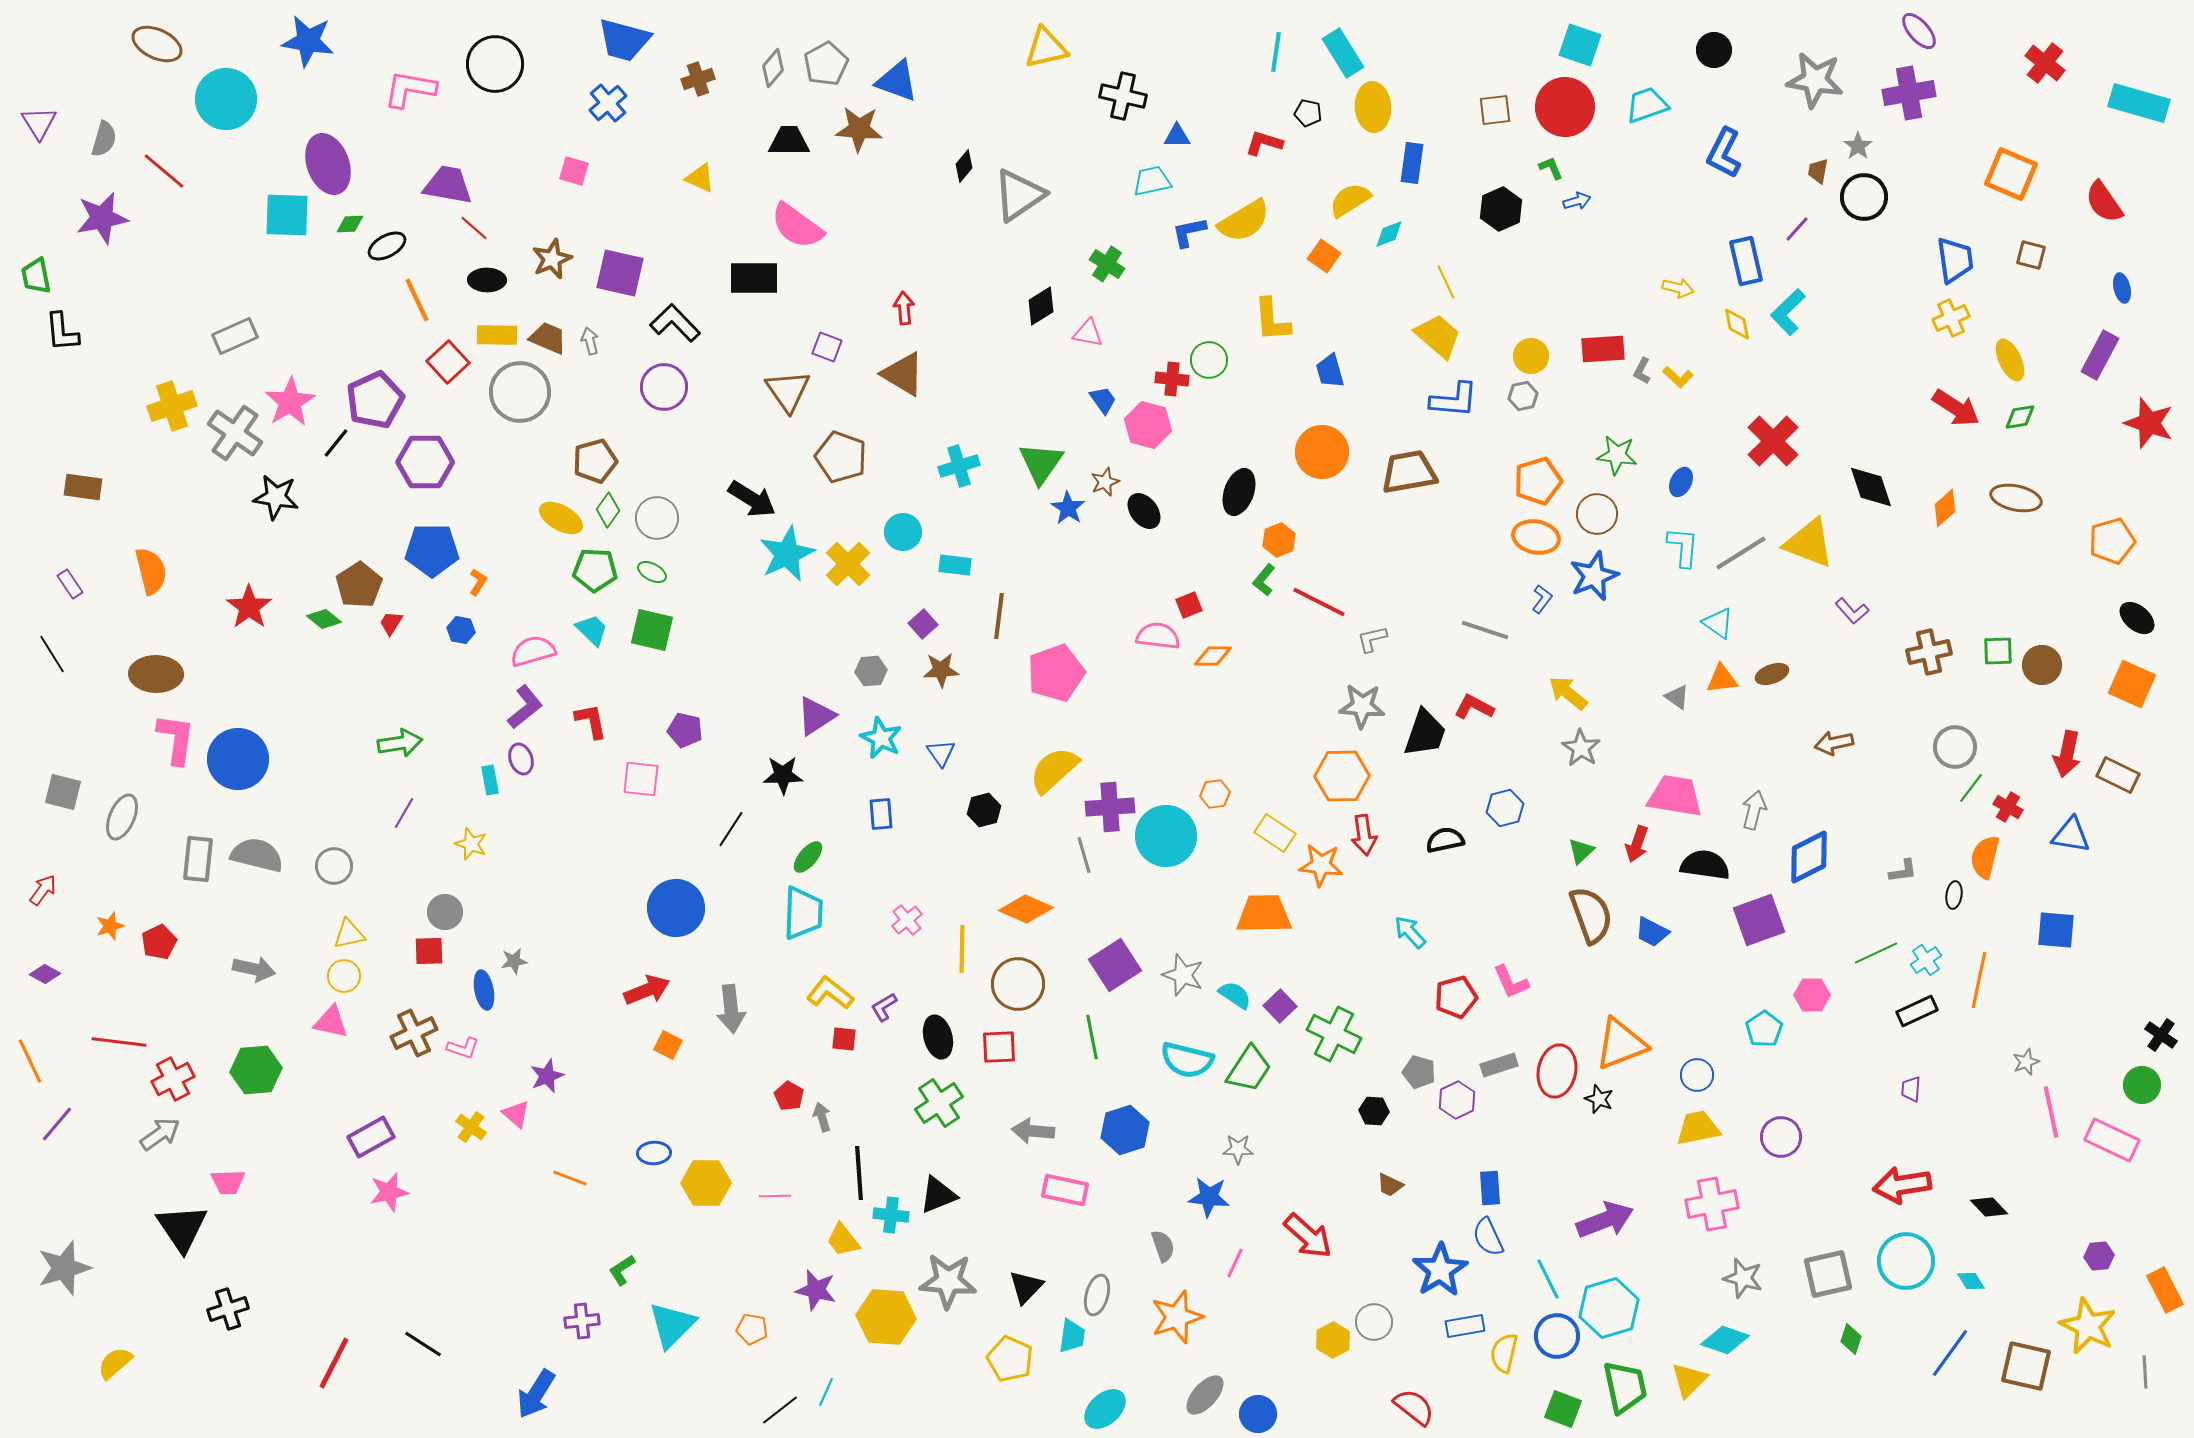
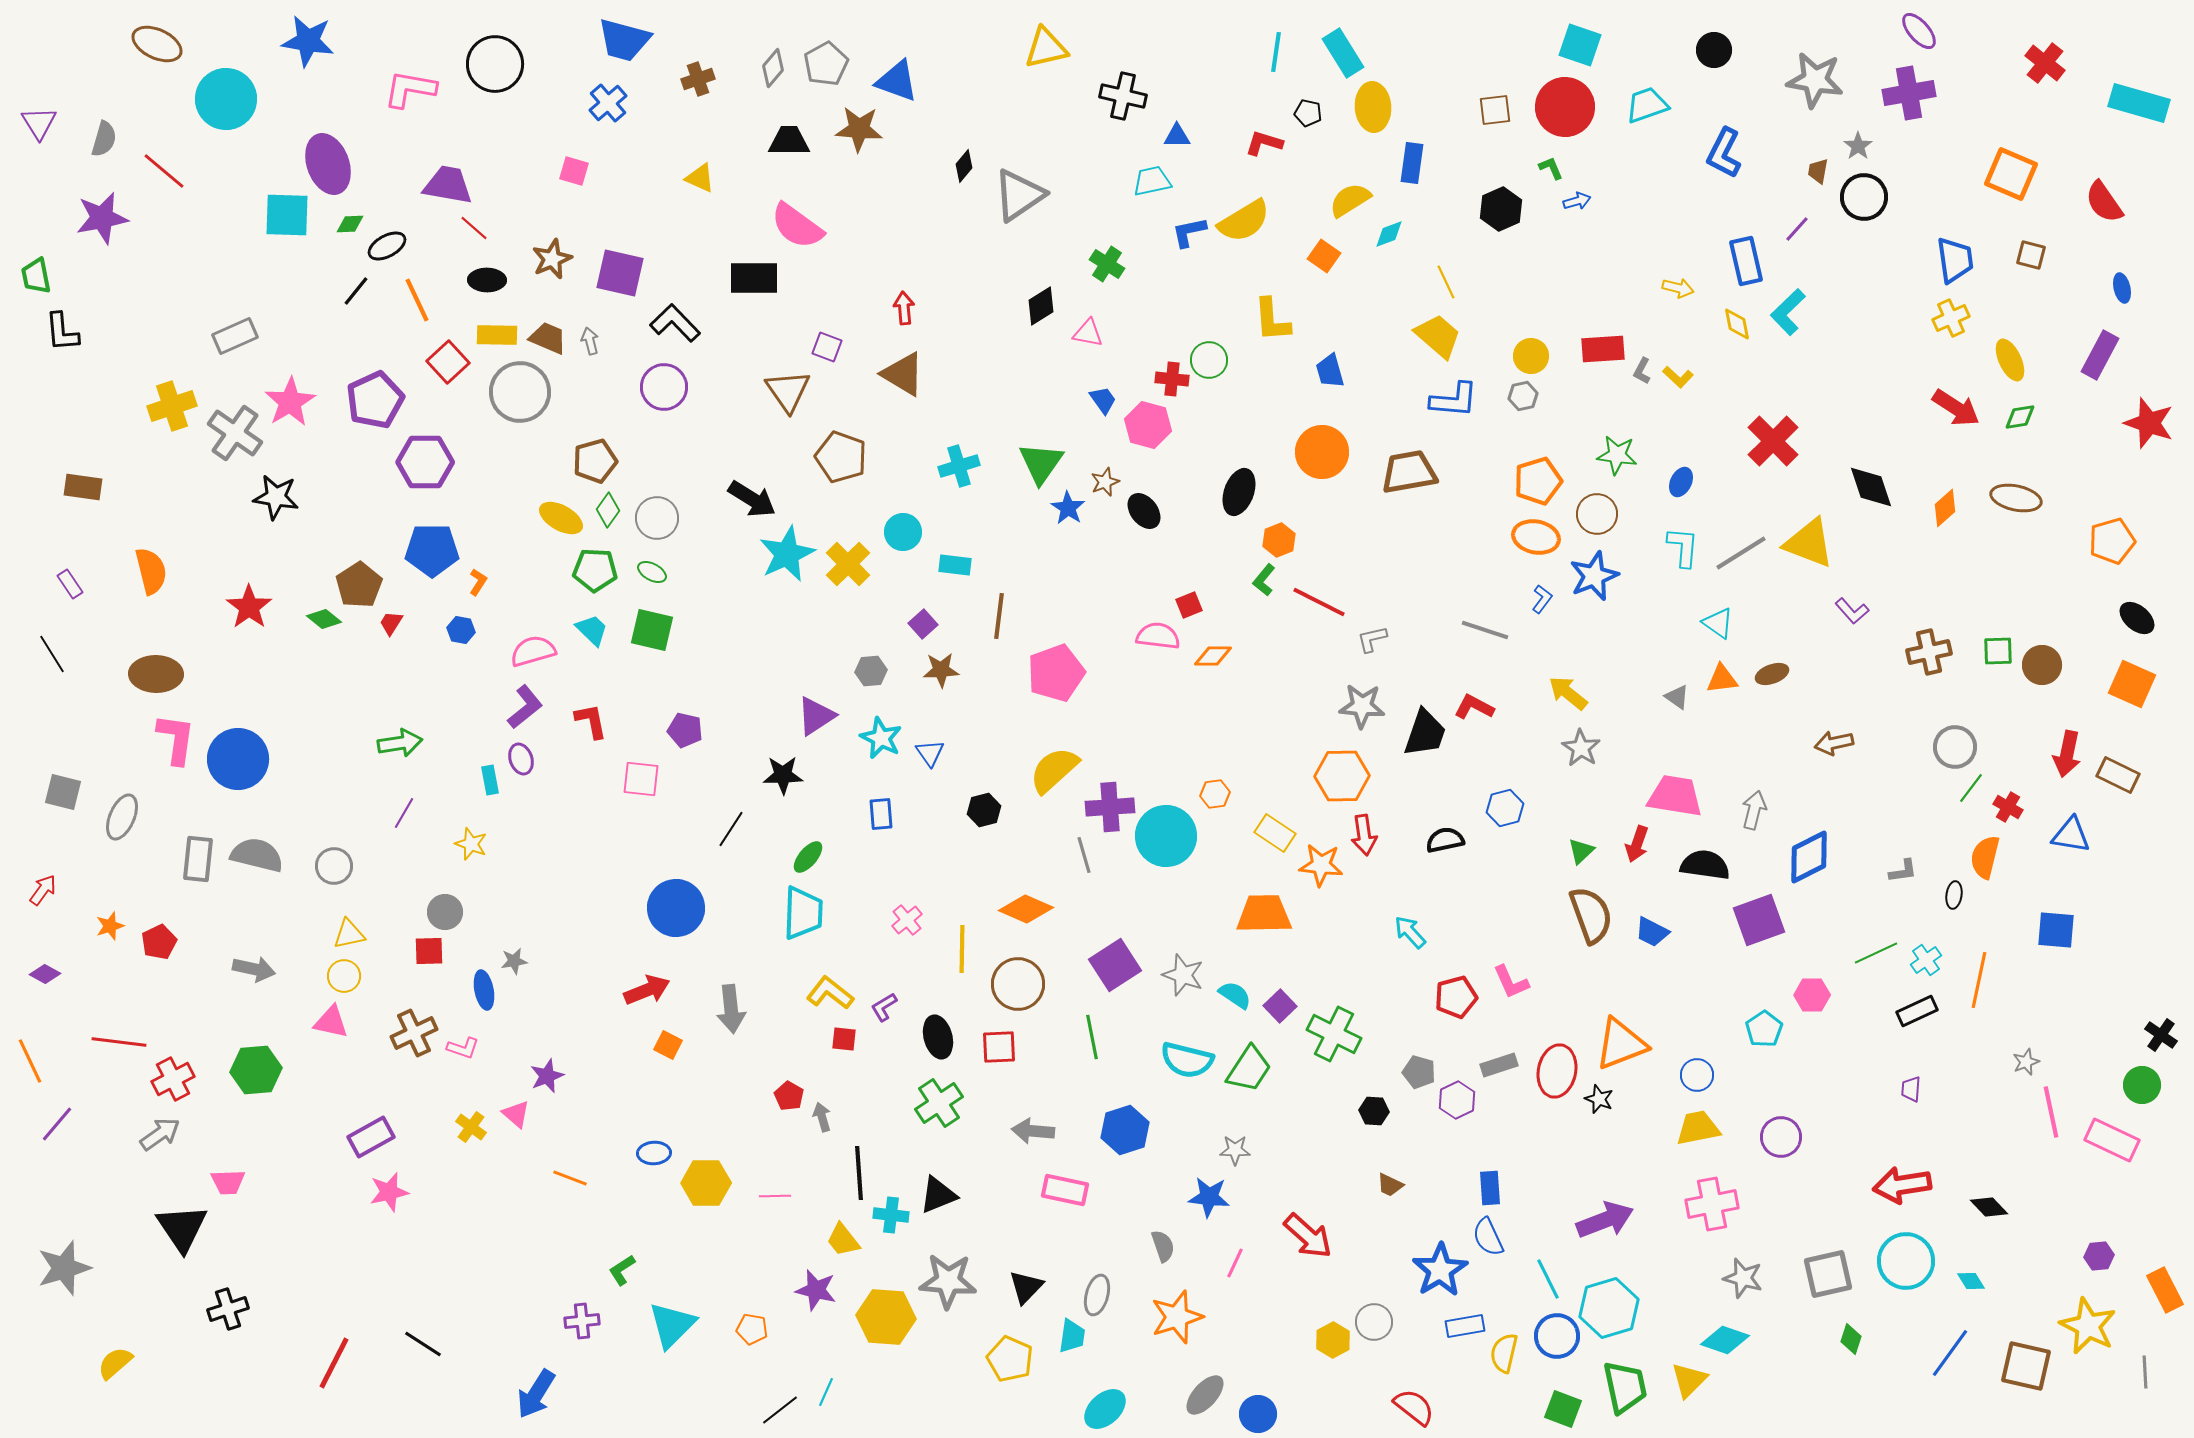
black line at (336, 443): moved 20 px right, 152 px up
blue triangle at (941, 753): moved 11 px left
gray star at (1238, 1149): moved 3 px left, 1 px down
